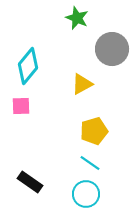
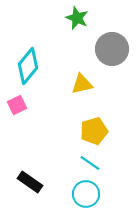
yellow triangle: rotated 15 degrees clockwise
pink square: moved 4 px left, 1 px up; rotated 24 degrees counterclockwise
